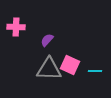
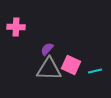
purple semicircle: moved 9 px down
pink square: moved 1 px right
cyan line: rotated 16 degrees counterclockwise
